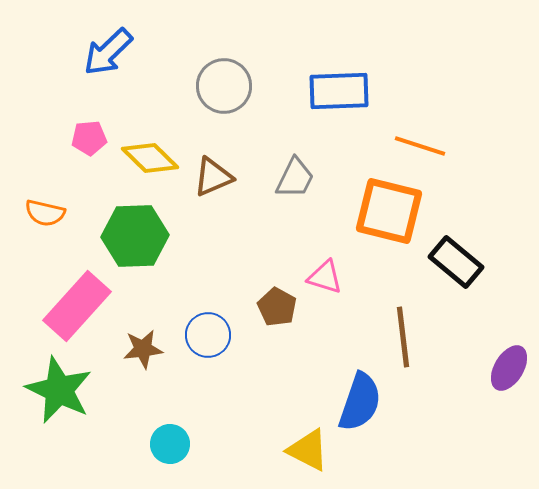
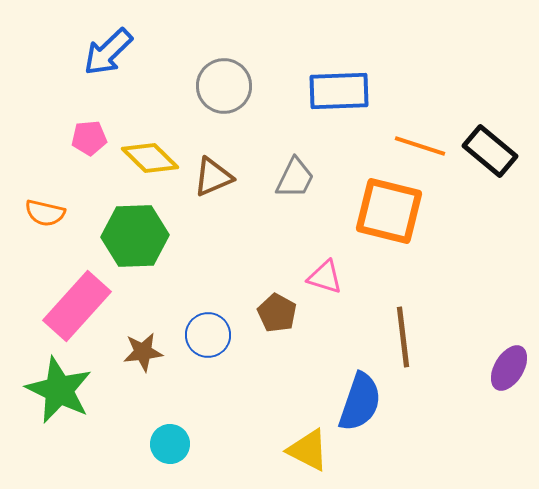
black rectangle: moved 34 px right, 111 px up
brown pentagon: moved 6 px down
brown star: moved 3 px down
